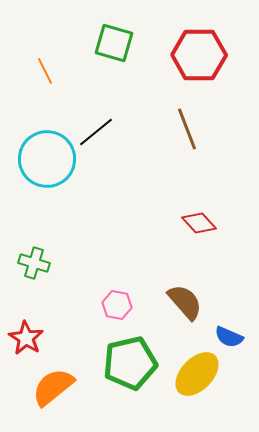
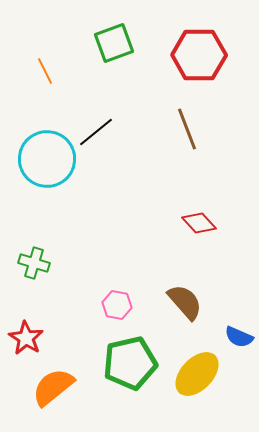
green square: rotated 36 degrees counterclockwise
blue semicircle: moved 10 px right
